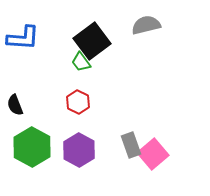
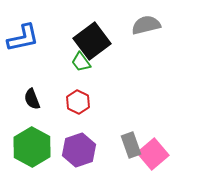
blue L-shape: rotated 16 degrees counterclockwise
black semicircle: moved 17 px right, 6 px up
purple hexagon: rotated 12 degrees clockwise
